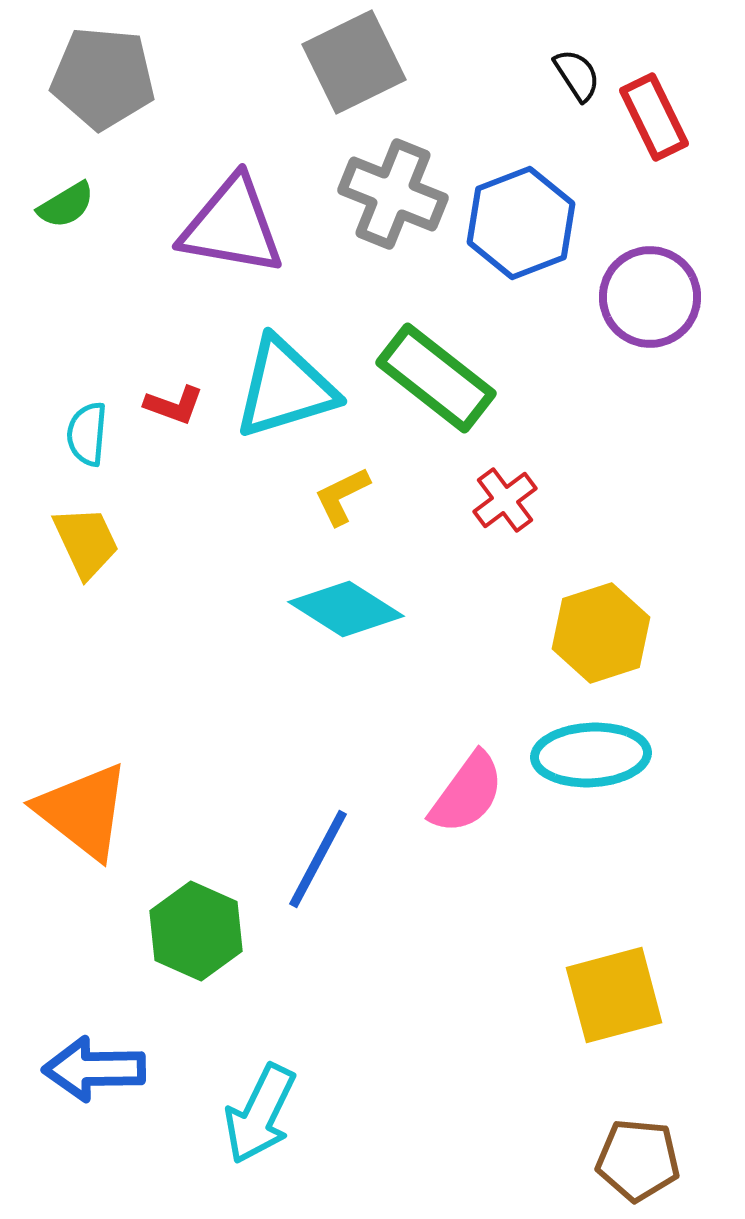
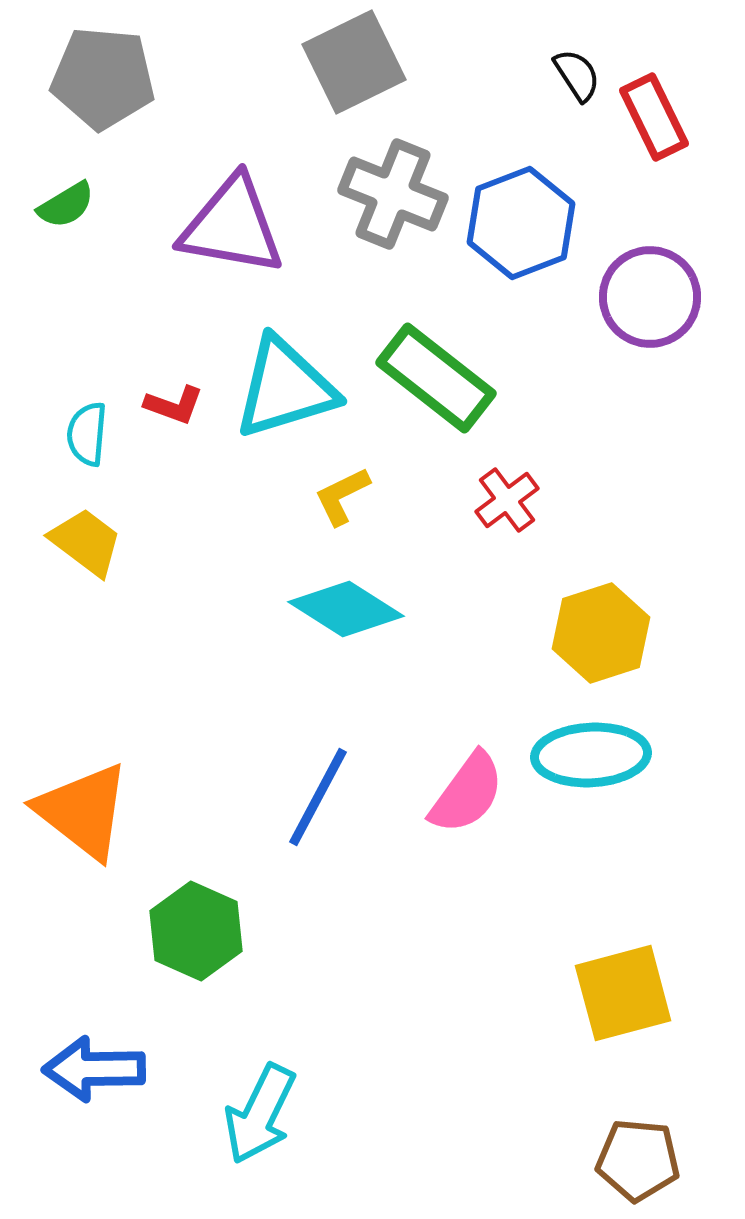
red cross: moved 2 px right
yellow trapezoid: rotated 28 degrees counterclockwise
blue line: moved 62 px up
yellow square: moved 9 px right, 2 px up
